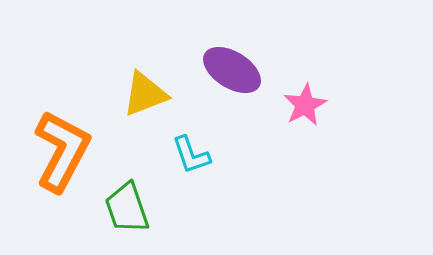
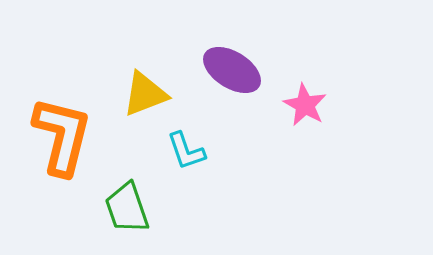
pink star: rotated 15 degrees counterclockwise
orange L-shape: moved 15 px up; rotated 14 degrees counterclockwise
cyan L-shape: moved 5 px left, 4 px up
